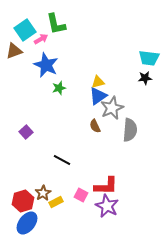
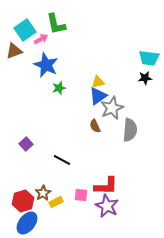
purple square: moved 12 px down
pink square: rotated 24 degrees counterclockwise
